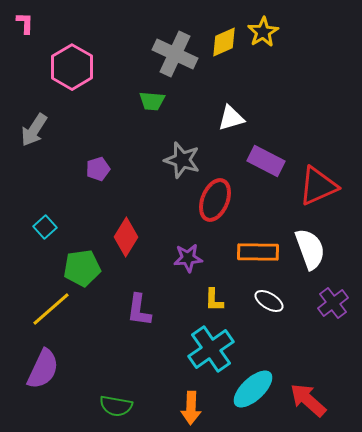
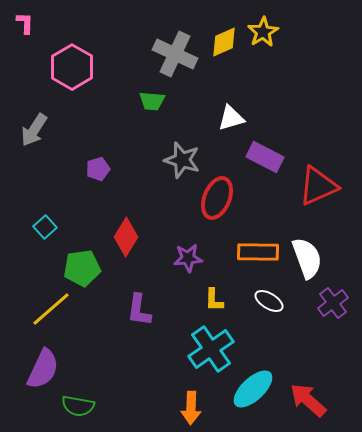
purple rectangle: moved 1 px left, 4 px up
red ellipse: moved 2 px right, 2 px up
white semicircle: moved 3 px left, 9 px down
green semicircle: moved 38 px left
